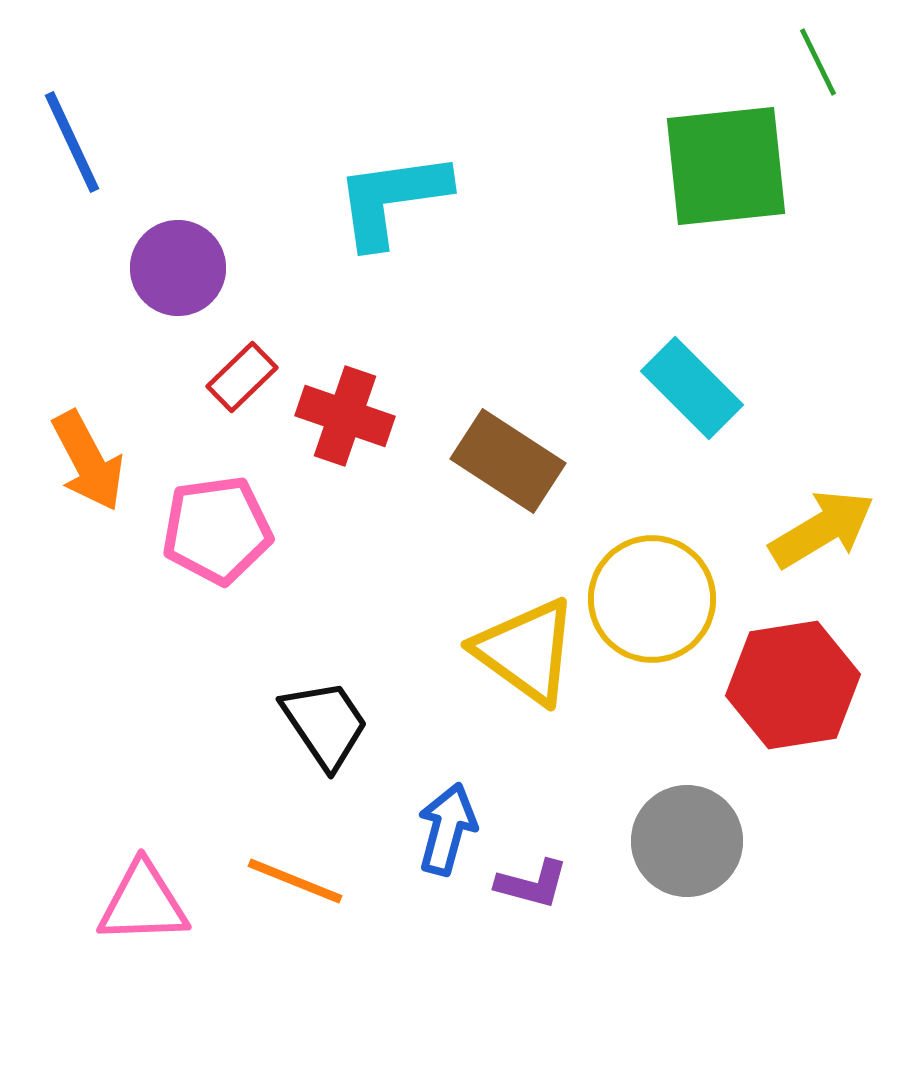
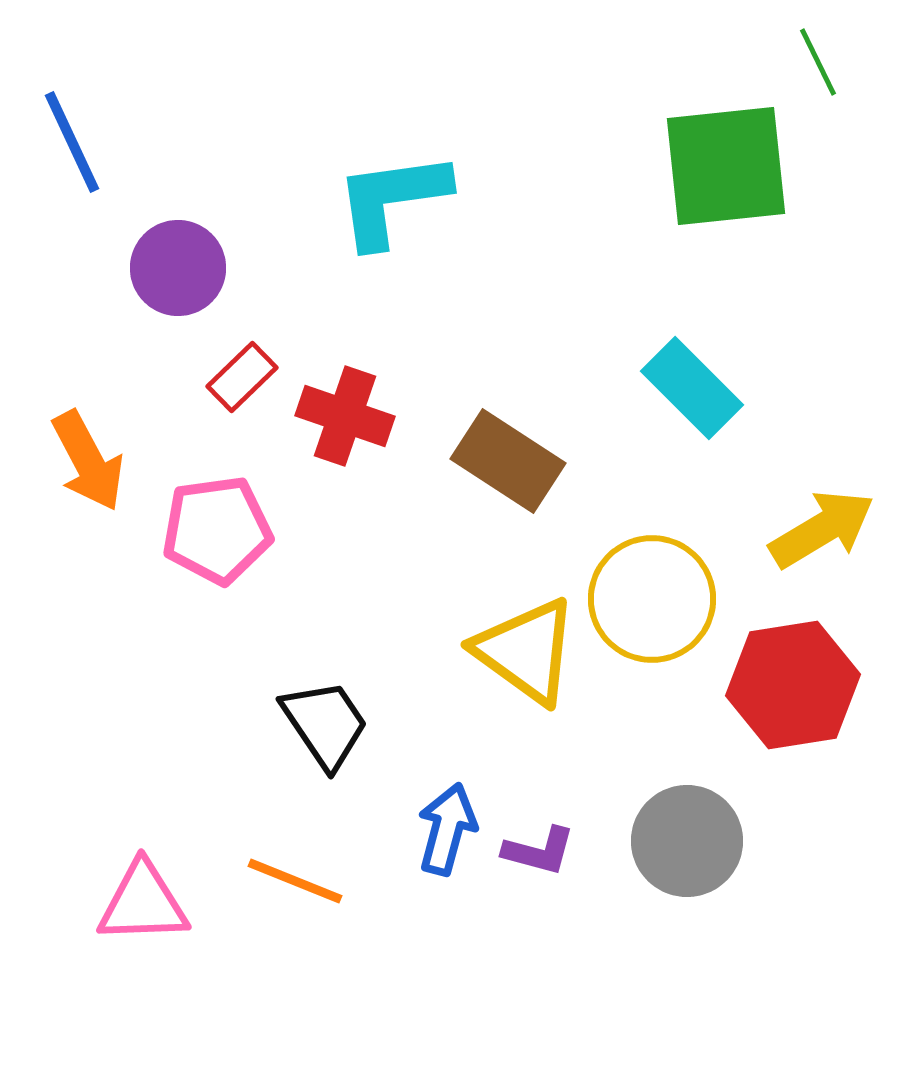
purple L-shape: moved 7 px right, 33 px up
